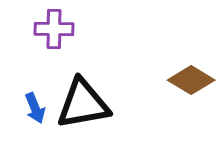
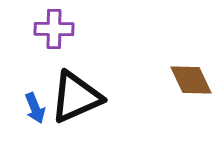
brown diamond: rotated 33 degrees clockwise
black triangle: moved 7 px left, 7 px up; rotated 14 degrees counterclockwise
